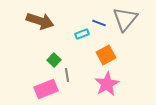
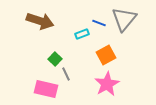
gray triangle: moved 1 px left
green square: moved 1 px right, 1 px up
gray line: moved 1 px left, 1 px up; rotated 16 degrees counterclockwise
pink rectangle: rotated 35 degrees clockwise
